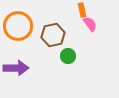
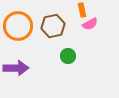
pink semicircle: rotated 98 degrees clockwise
brown hexagon: moved 9 px up
